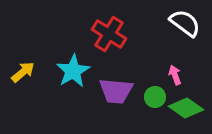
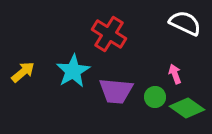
white semicircle: rotated 12 degrees counterclockwise
pink arrow: moved 1 px up
green diamond: moved 1 px right
